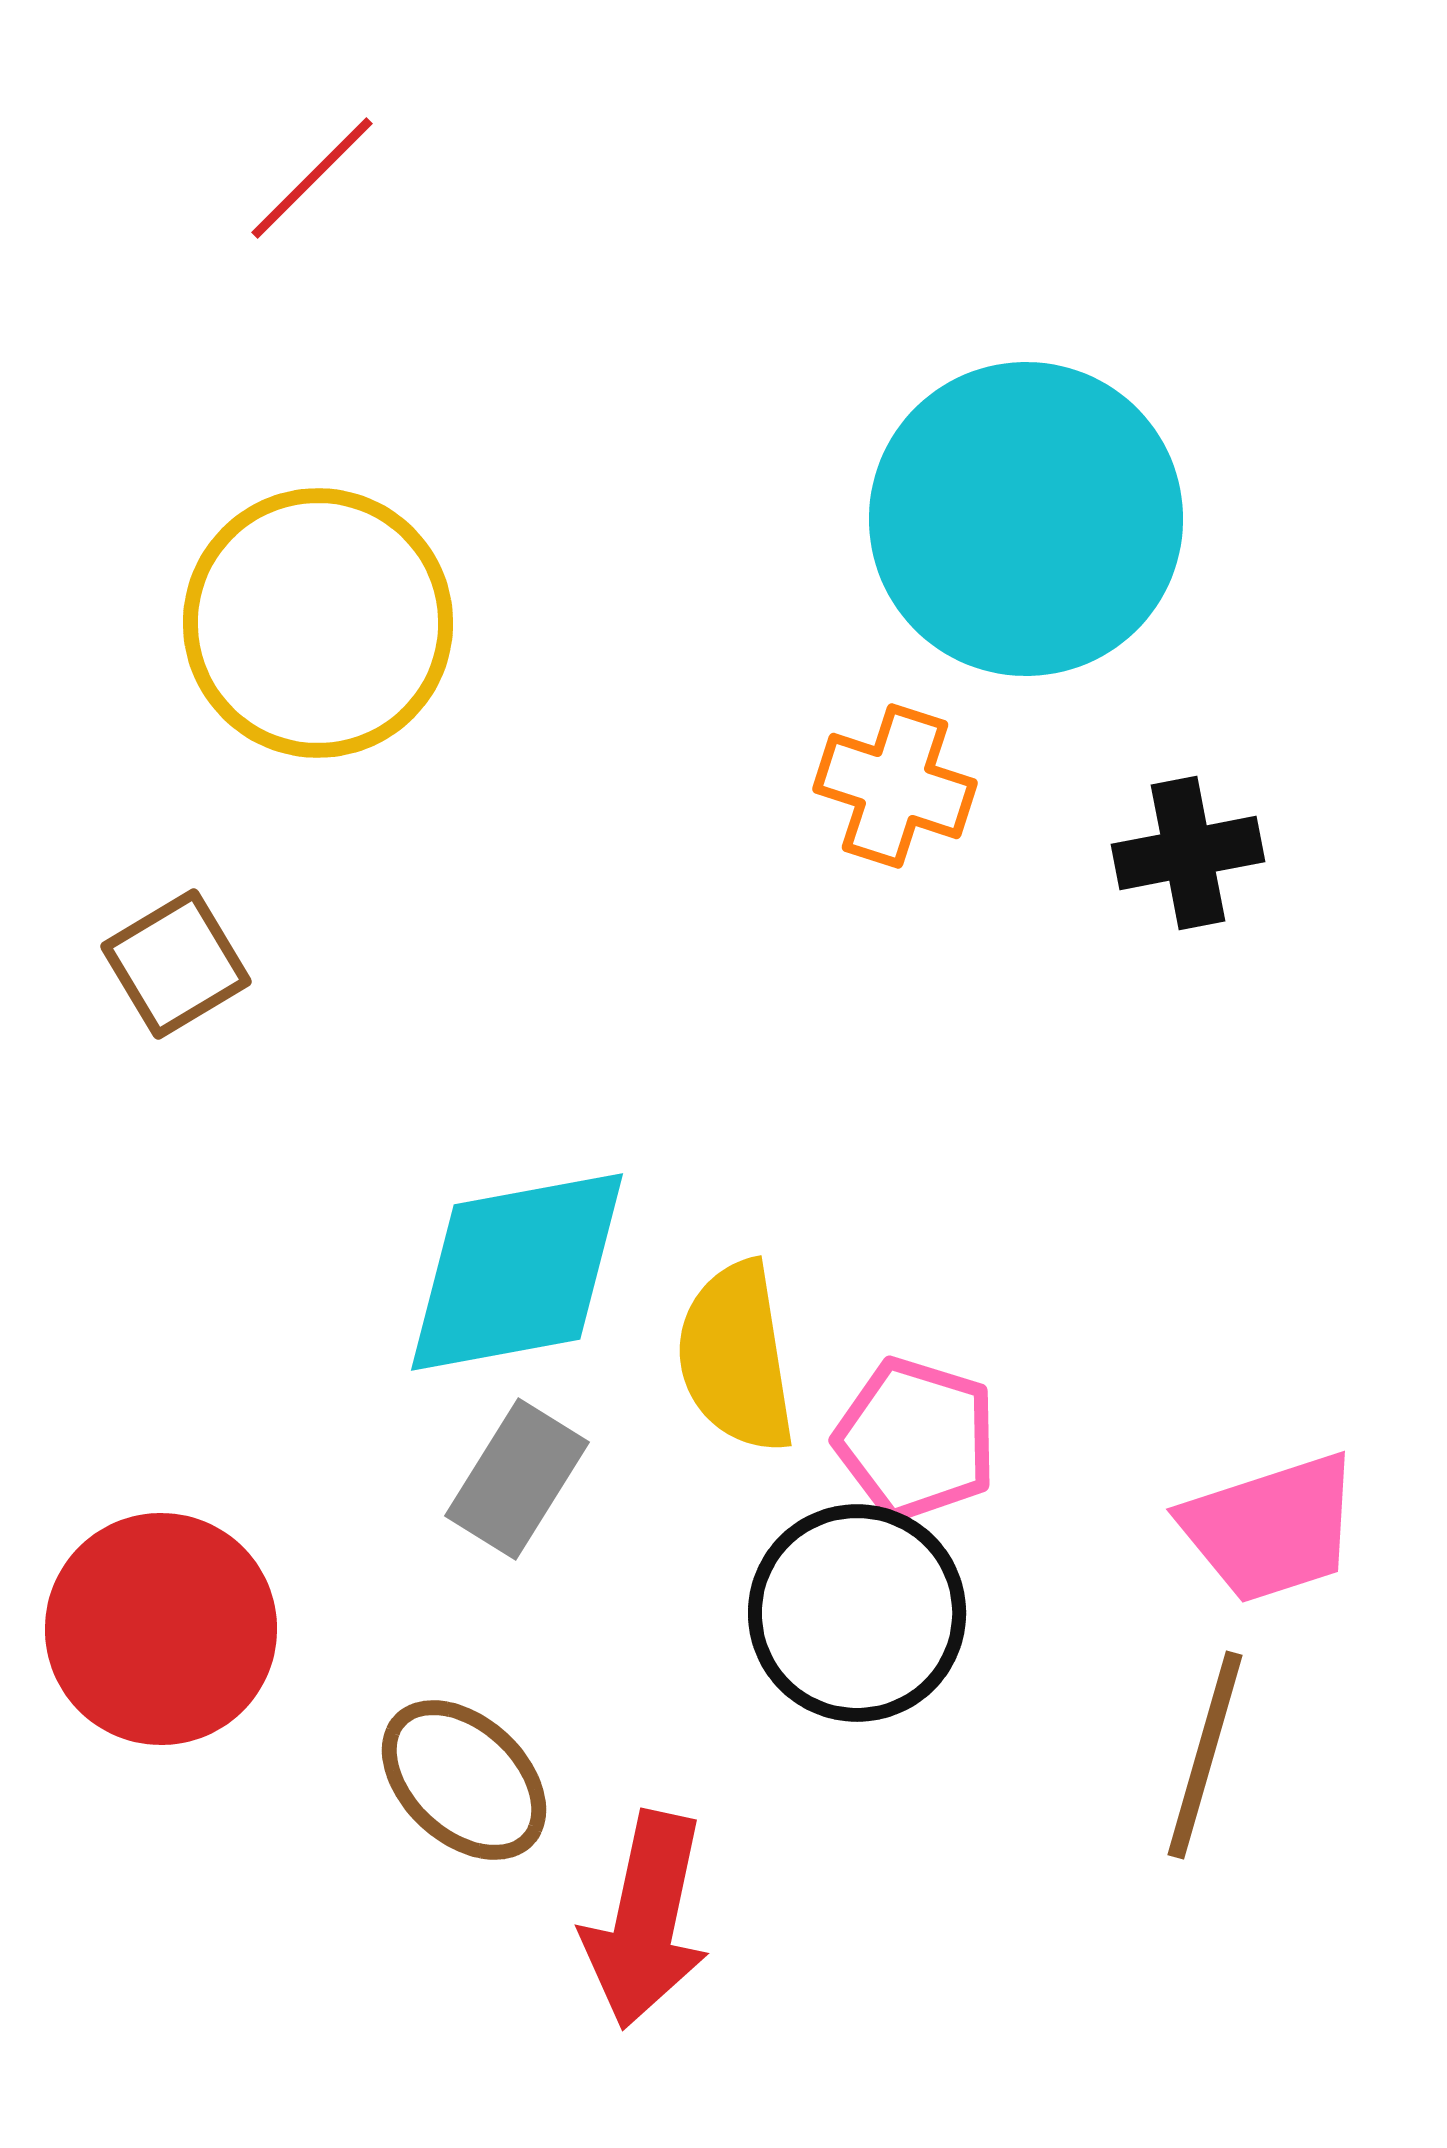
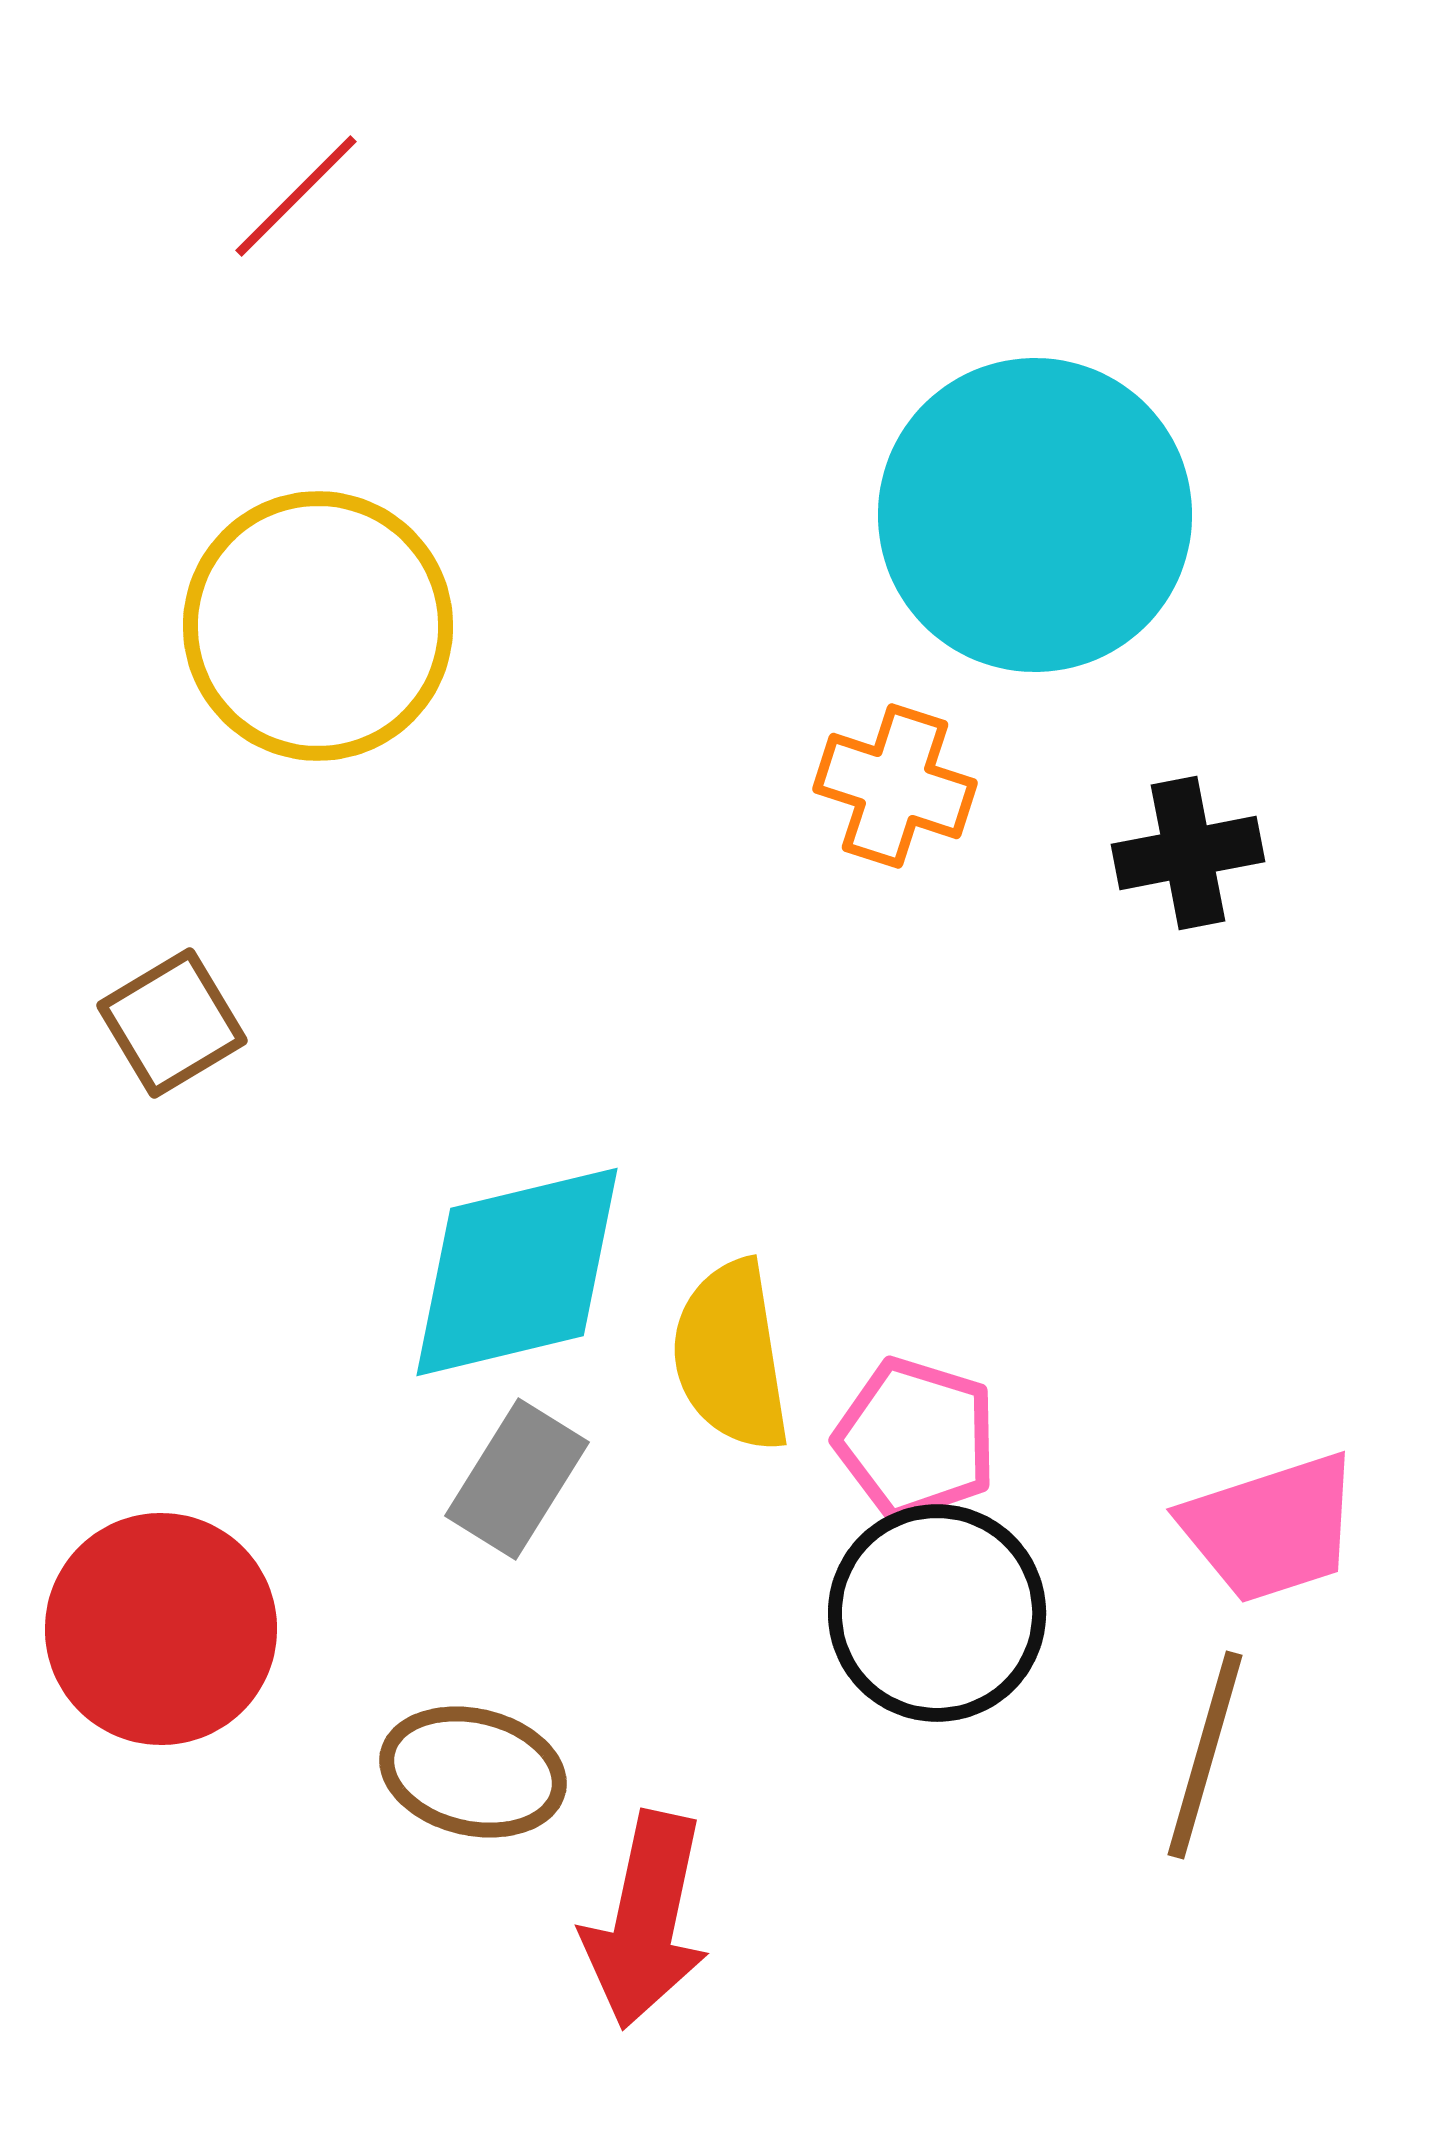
red line: moved 16 px left, 18 px down
cyan circle: moved 9 px right, 4 px up
yellow circle: moved 3 px down
brown square: moved 4 px left, 59 px down
cyan diamond: rotated 3 degrees counterclockwise
yellow semicircle: moved 5 px left, 1 px up
black circle: moved 80 px right
brown ellipse: moved 9 px right, 8 px up; rotated 30 degrees counterclockwise
